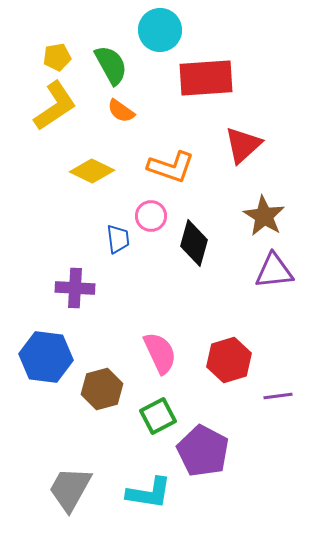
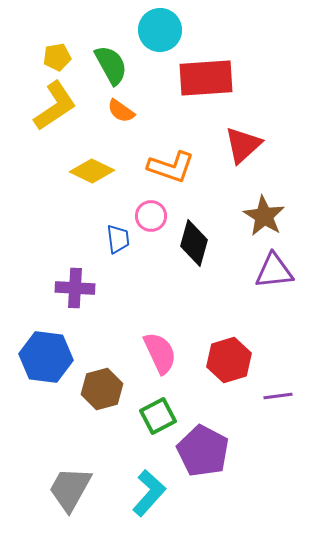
cyan L-shape: rotated 57 degrees counterclockwise
